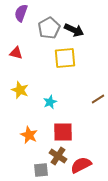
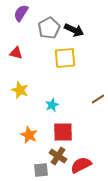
purple semicircle: rotated 12 degrees clockwise
cyan star: moved 2 px right, 3 px down
